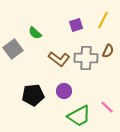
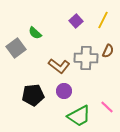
purple square: moved 4 px up; rotated 24 degrees counterclockwise
gray square: moved 3 px right, 1 px up
brown L-shape: moved 7 px down
